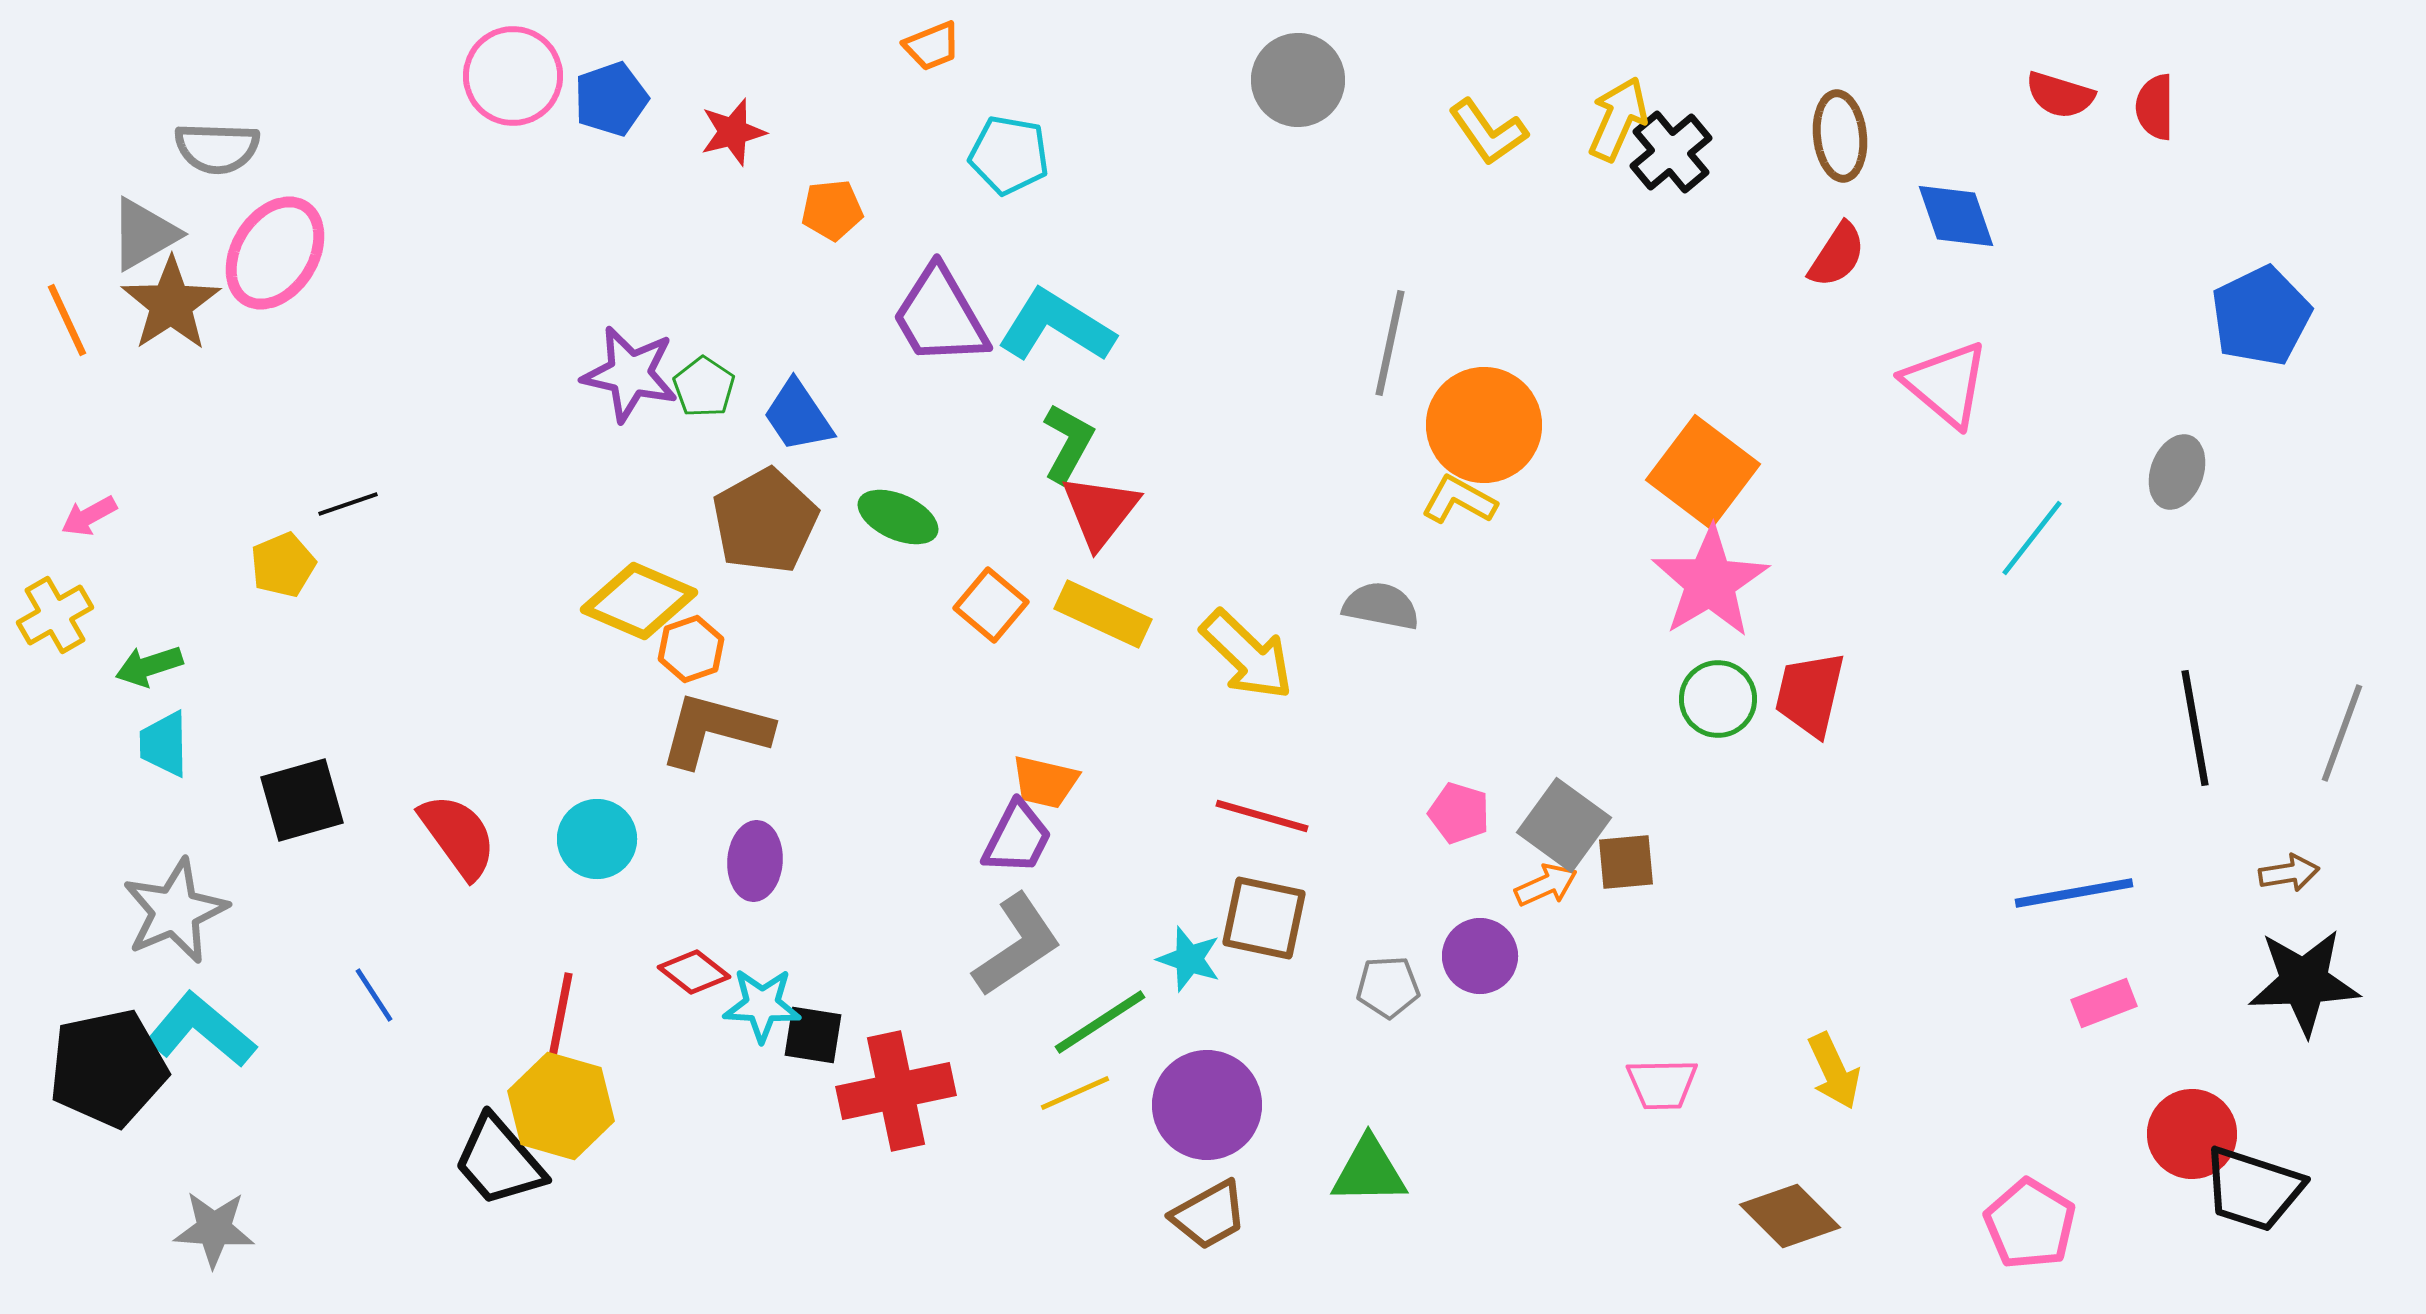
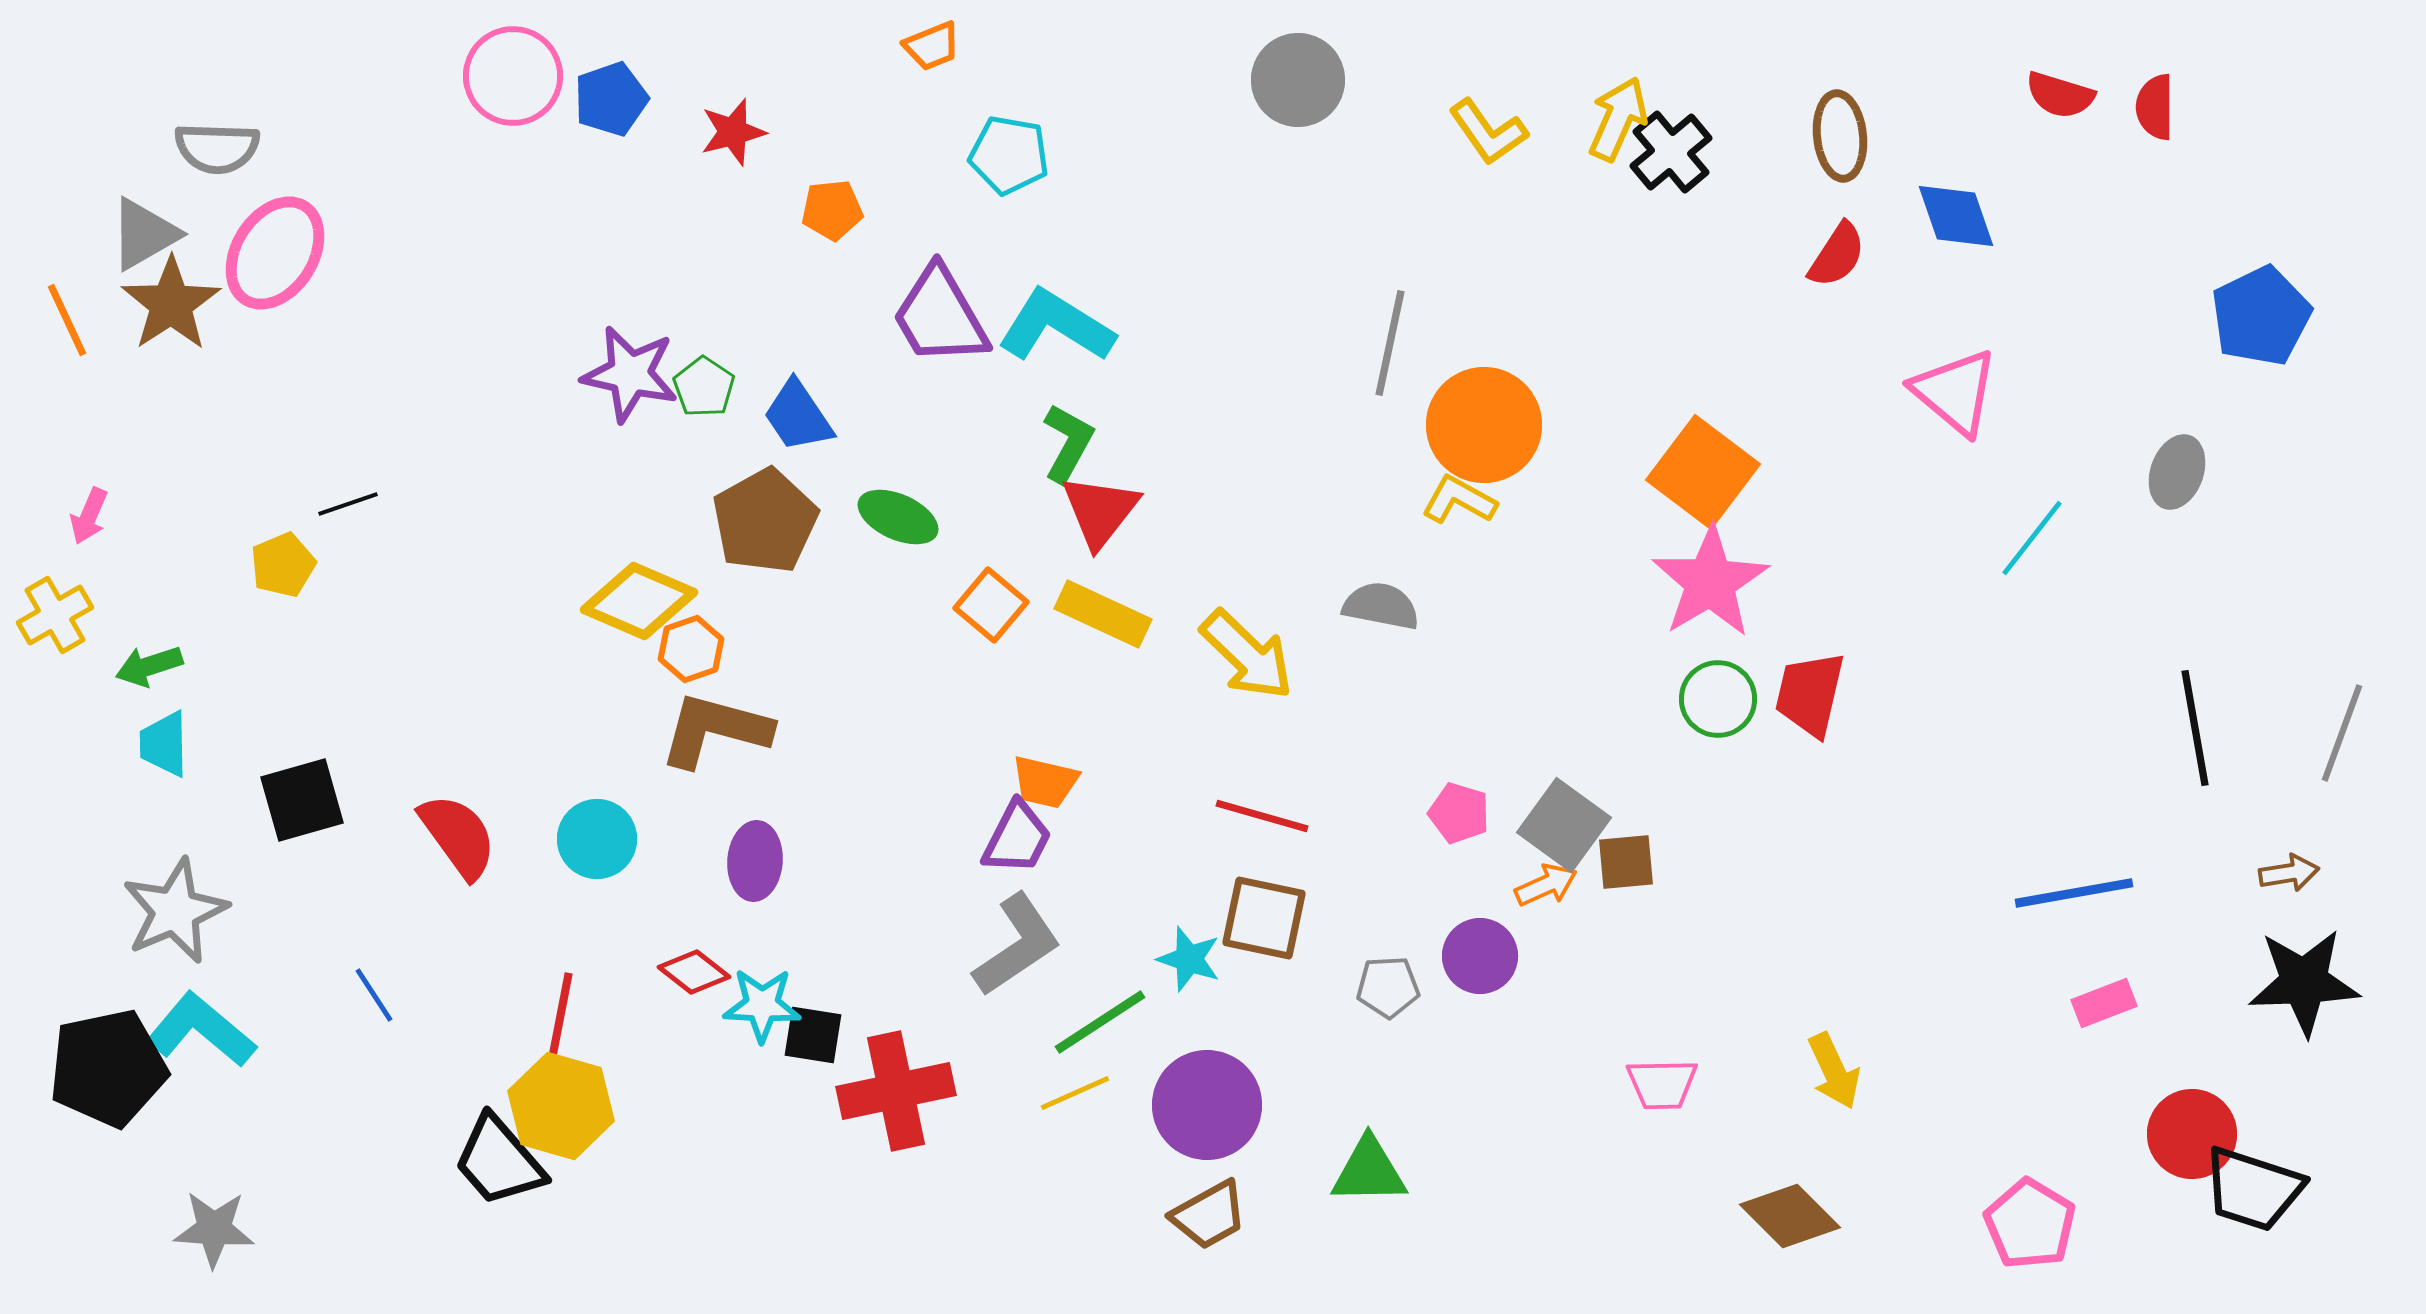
pink triangle at (1946, 384): moved 9 px right, 8 px down
pink arrow at (89, 516): rotated 38 degrees counterclockwise
